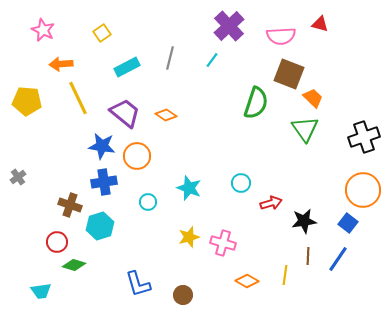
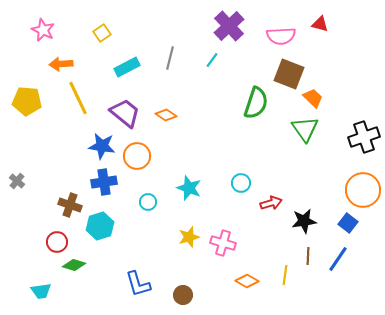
gray cross at (18, 177): moved 1 px left, 4 px down; rotated 14 degrees counterclockwise
